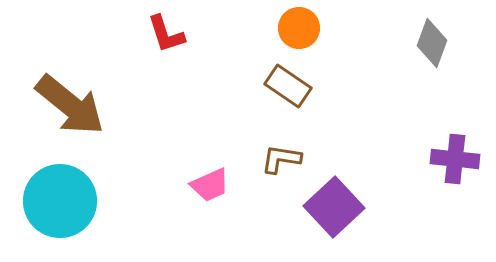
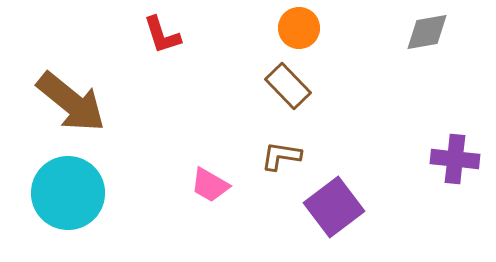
red L-shape: moved 4 px left, 1 px down
gray diamond: moved 5 px left, 11 px up; rotated 60 degrees clockwise
brown rectangle: rotated 12 degrees clockwise
brown arrow: moved 1 px right, 3 px up
brown L-shape: moved 3 px up
pink trapezoid: rotated 54 degrees clockwise
cyan circle: moved 8 px right, 8 px up
purple square: rotated 6 degrees clockwise
